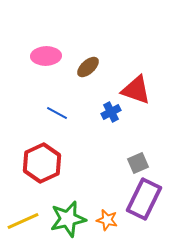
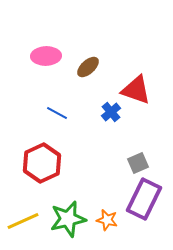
blue cross: rotated 12 degrees counterclockwise
